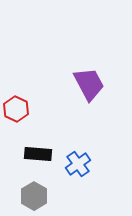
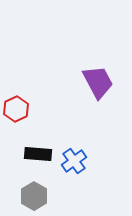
purple trapezoid: moved 9 px right, 2 px up
red hexagon: rotated 10 degrees clockwise
blue cross: moved 4 px left, 3 px up
